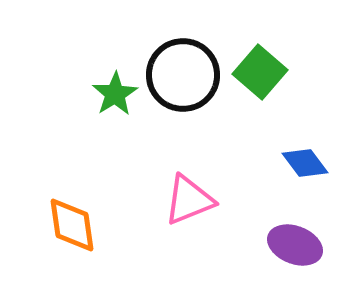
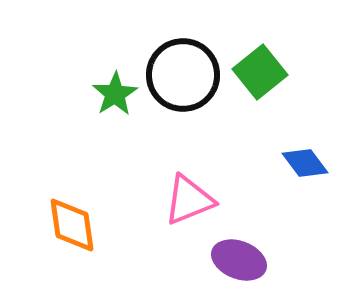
green square: rotated 10 degrees clockwise
purple ellipse: moved 56 px left, 15 px down
